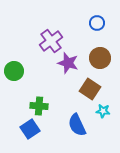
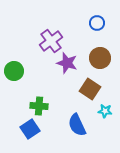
purple star: moved 1 px left
cyan star: moved 2 px right
